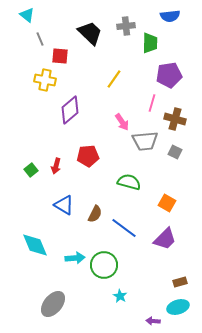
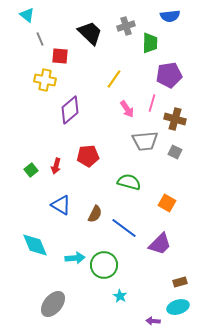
gray cross: rotated 12 degrees counterclockwise
pink arrow: moved 5 px right, 13 px up
blue triangle: moved 3 px left
purple trapezoid: moved 5 px left, 5 px down
